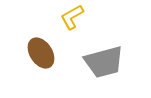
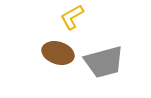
brown ellipse: moved 17 px right; rotated 40 degrees counterclockwise
